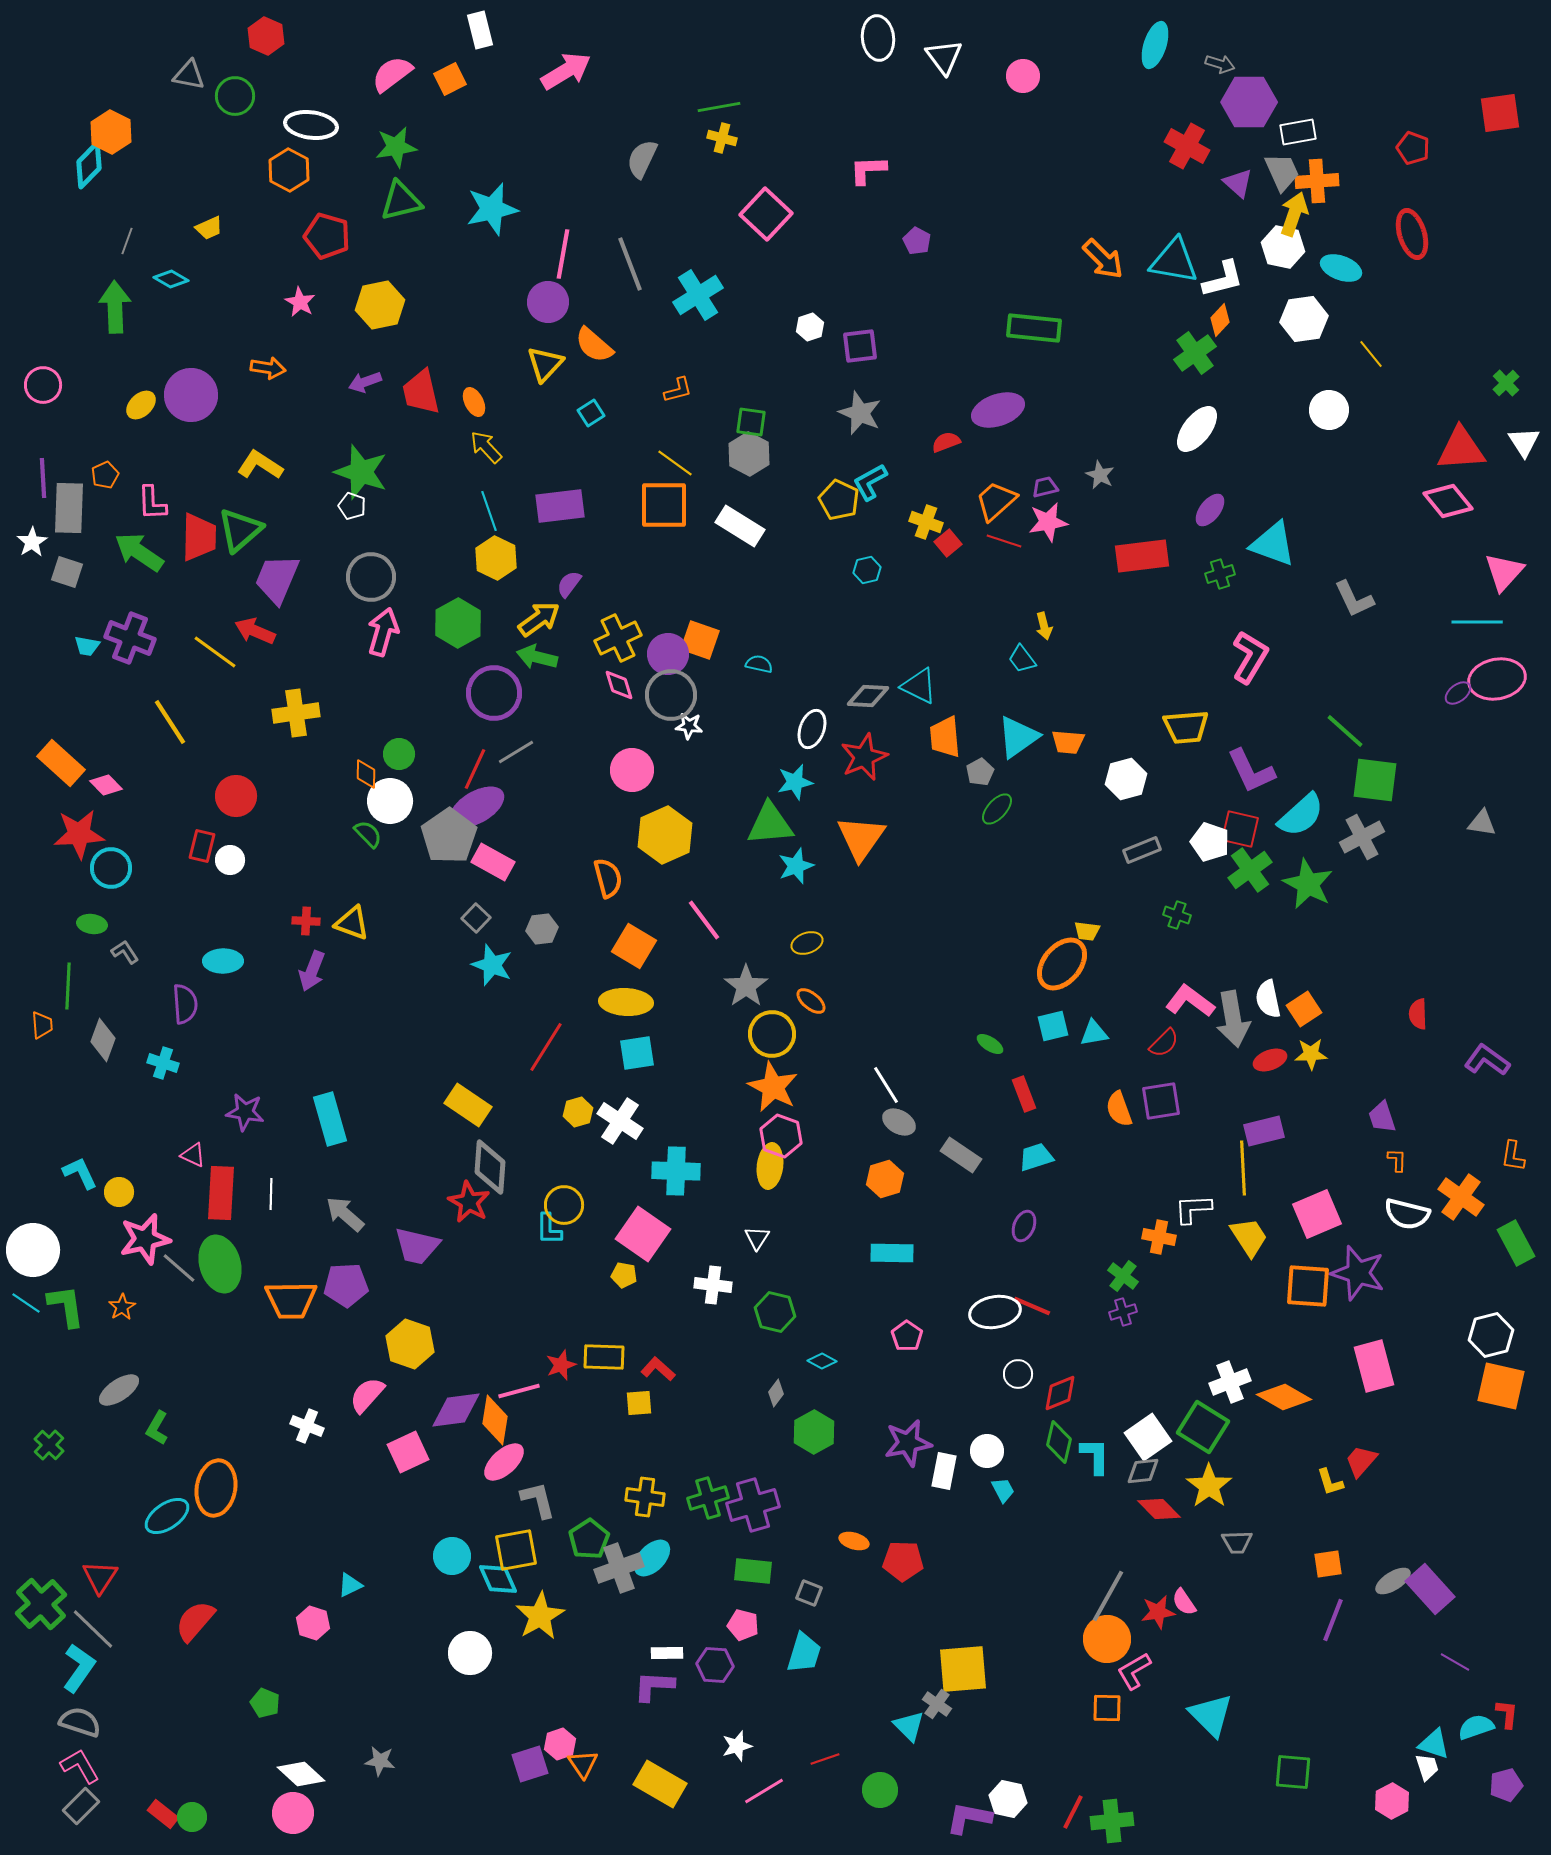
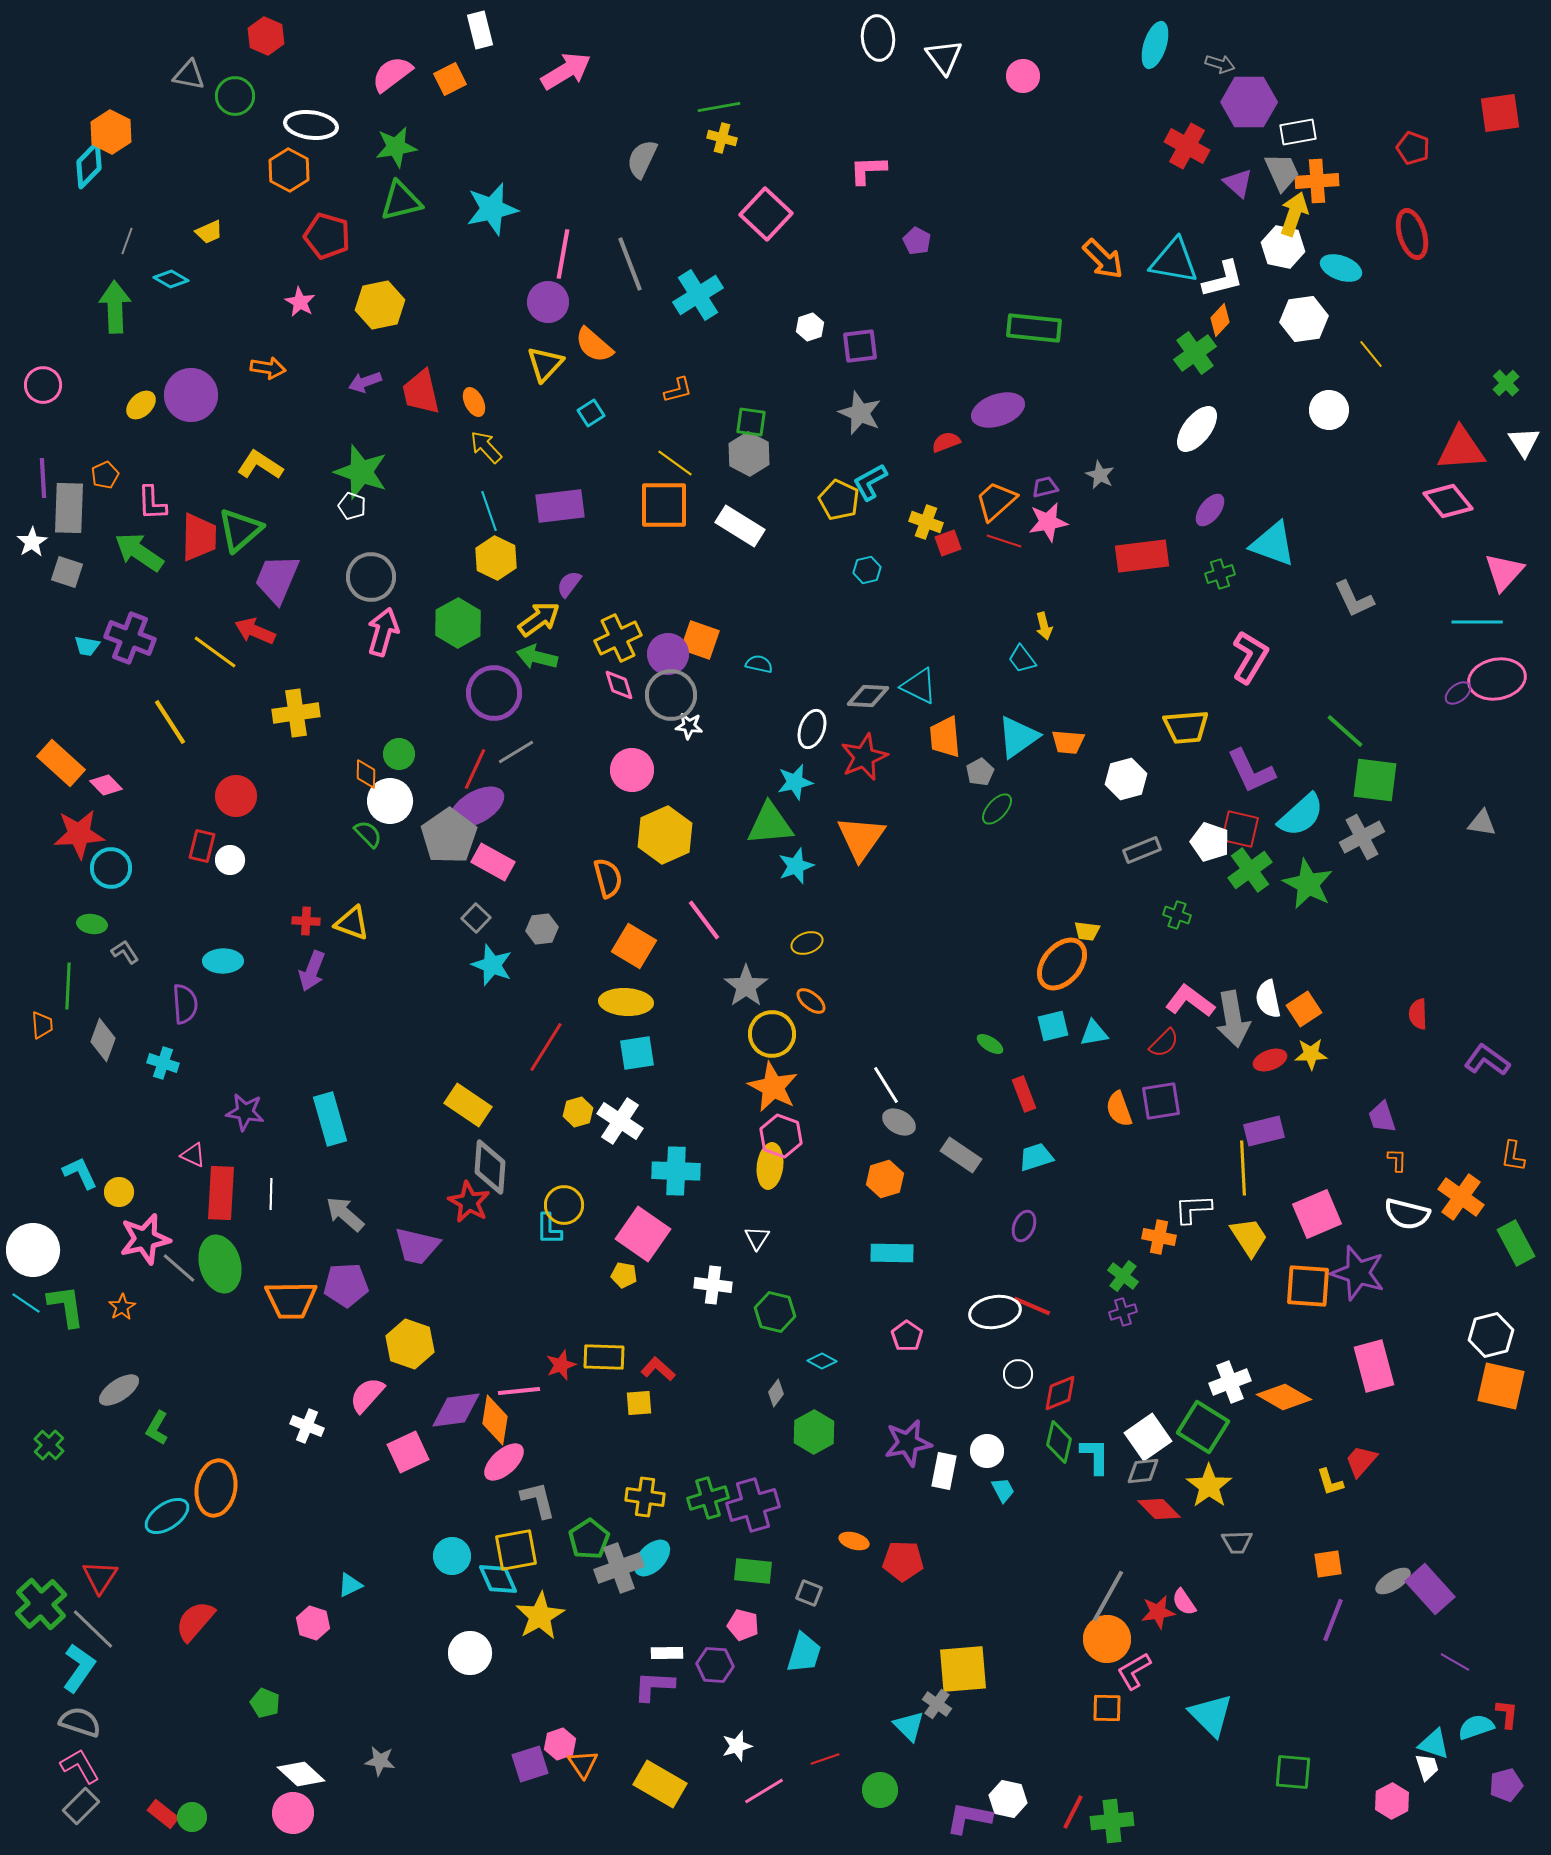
yellow trapezoid at (209, 228): moved 4 px down
red square at (948, 543): rotated 20 degrees clockwise
pink line at (519, 1391): rotated 9 degrees clockwise
